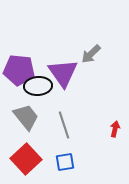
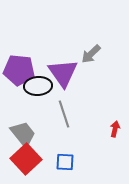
gray trapezoid: moved 3 px left, 17 px down
gray line: moved 11 px up
blue square: rotated 12 degrees clockwise
